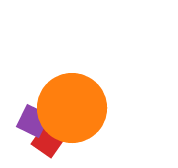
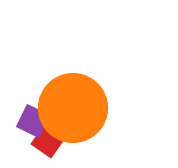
orange circle: moved 1 px right
